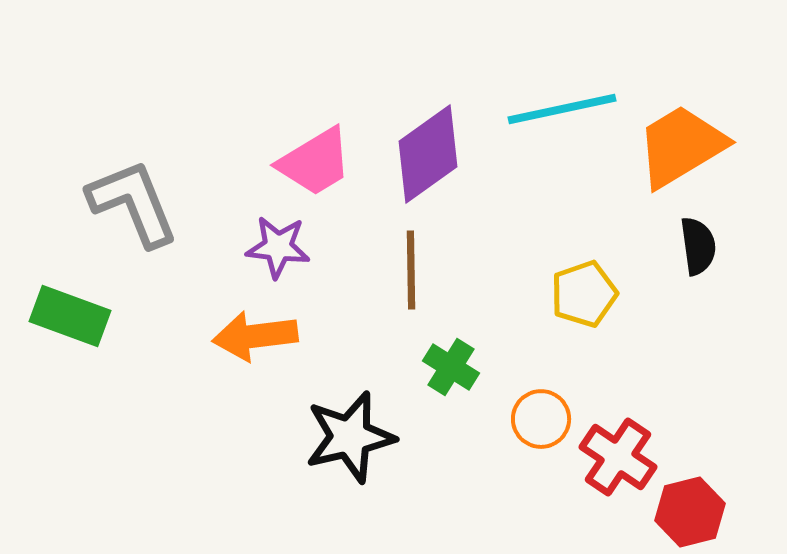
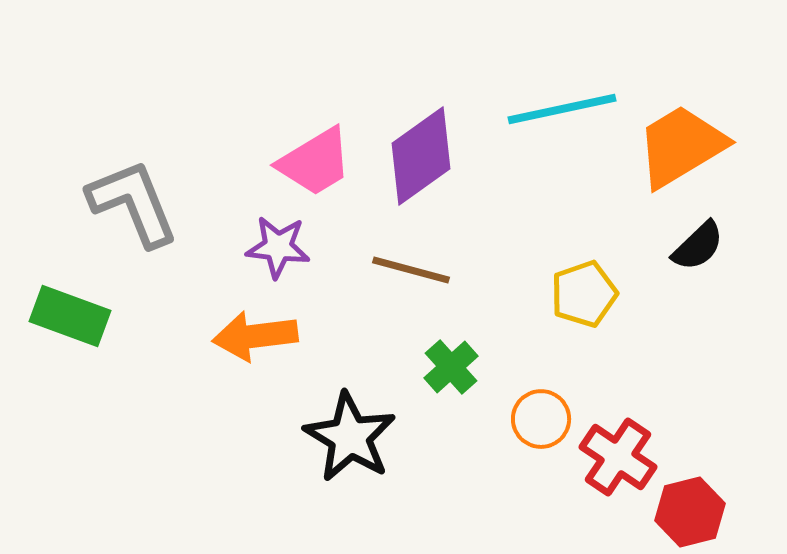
purple diamond: moved 7 px left, 2 px down
black semicircle: rotated 54 degrees clockwise
brown line: rotated 74 degrees counterclockwise
green cross: rotated 16 degrees clockwise
black star: rotated 28 degrees counterclockwise
